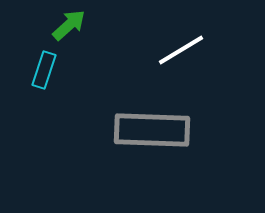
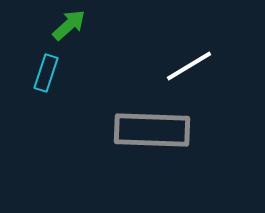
white line: moved 8 px right, 16 px down
cyan rectangle: moved 2 px right, 3 px down
